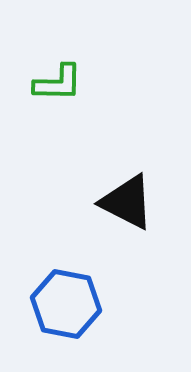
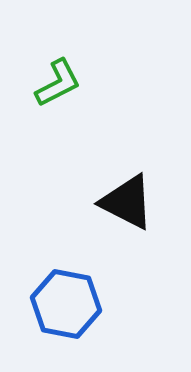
green L-shape: rotated 28 degrees counterclockwise
